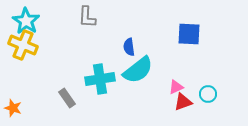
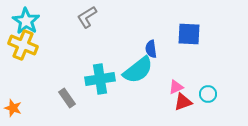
gray L-shape: rotated 55 degrees clockwise
blue semicircle: moved 22 px right, 2 px down
